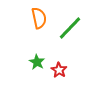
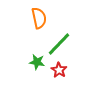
green line: moved 11 px left, 16 px down
green star: rotated 21 degrees counterclockwise
